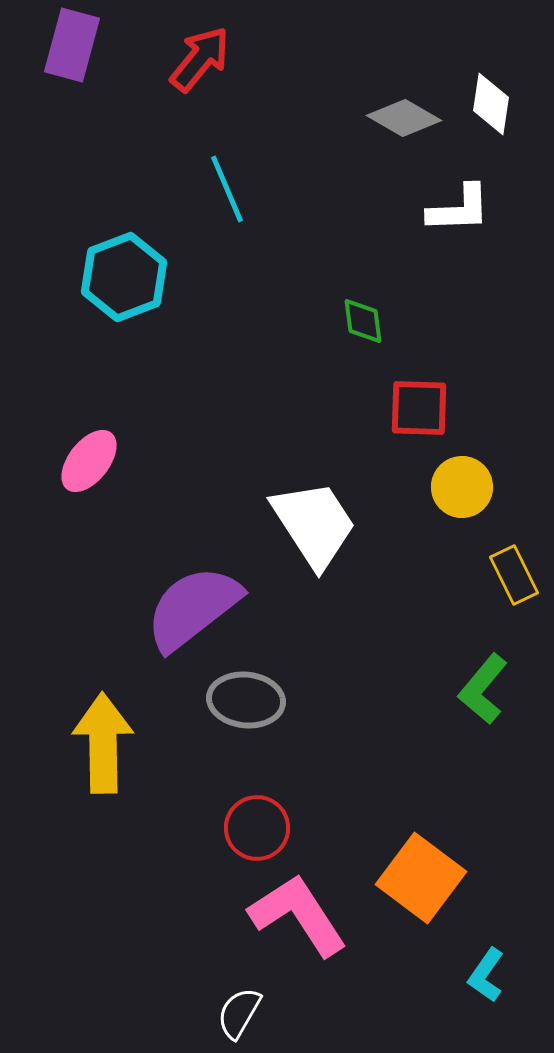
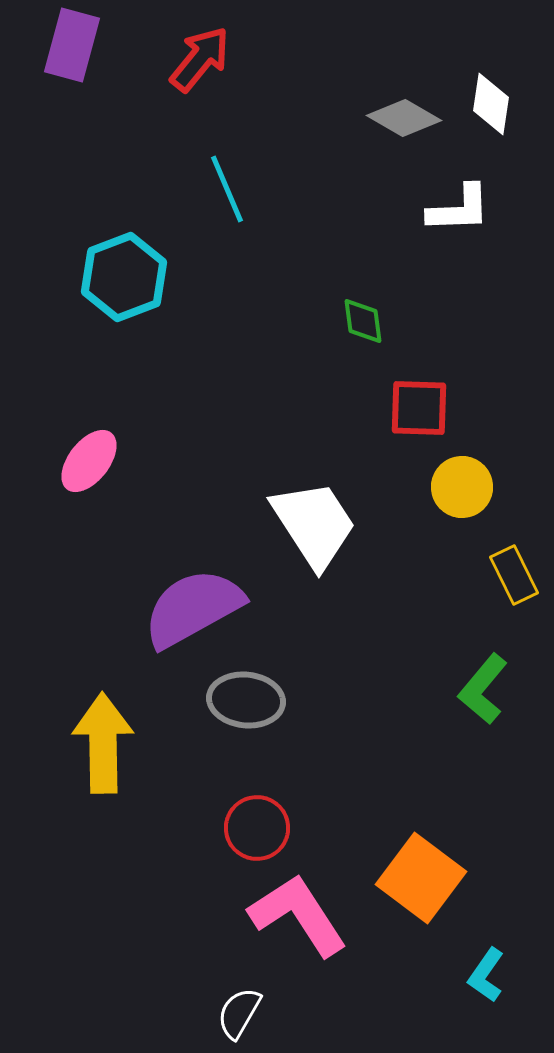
purple semicircle: rotated 9 degrees clockwise
